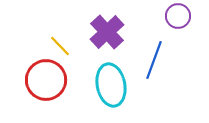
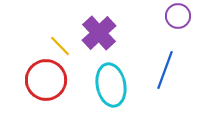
purple cross: moved 8 px left, 1 px down
blue line: moved 11 px right, 10 px down
